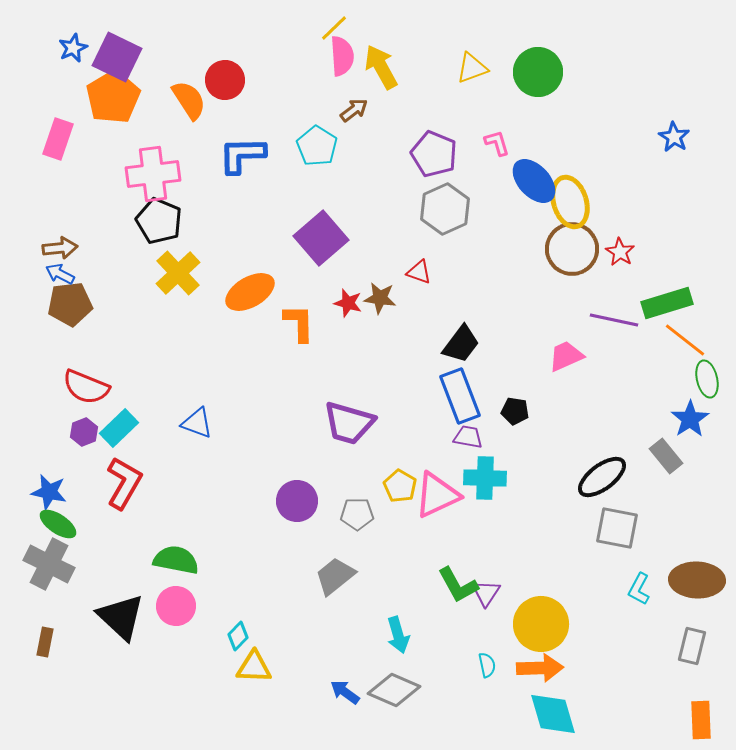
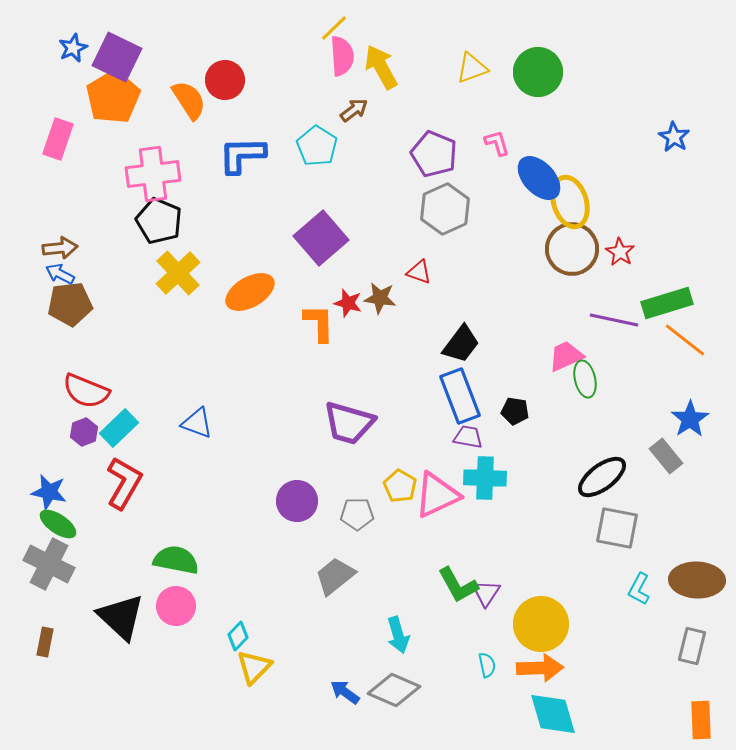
blue ellipse at (534, 181): moved 5 px right, 3 px up
orange L-shape at (299, 323): moved 20 px right
green ellipse at (707, 379): moved 122 px left
red semicircle at (86, 387): moved 4 px down
yellow triangle at (254, 667): rotated 48 degrees counterclockwise
